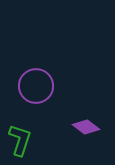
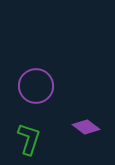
green L-shape: moved 9 px right, 1 px up
